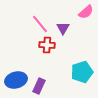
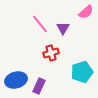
red cross: moved 4 px right, 8 px down; rotated 21 degrees counterclockwise
